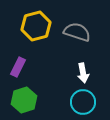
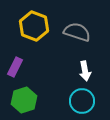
yellow hexagon: moved 2 px left; rotated 24 degrees counterclockwise
purple rectangle: moved 3 px left
white arrow: moved 2 px right, 2 px up
cyan circle: moved 1 px left, 1 px up
